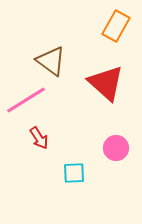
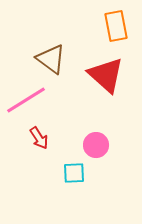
orange rectangle: rotated 40 degrees counterclockwise
brown triangle: moved 2 px up
red triangle: moved 8 px up
pink circle: moved 20 px left, 3 px up
